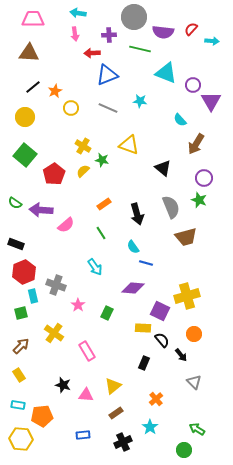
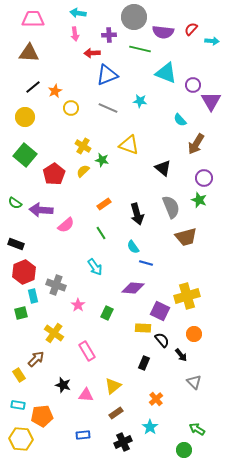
brown arrow at (21, 346): moved 15 px right, 13 px down
